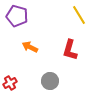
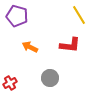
red L-shape: moved 5 px up; rotated 100 degrees counterclockwise
gray circle: moved 3 px up
